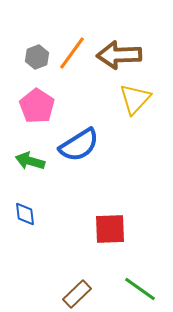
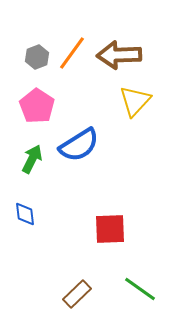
yellow triangle: moved 2 px down
green arrow: moved 2 px right, 2 px up; rotated 100 degrees clockwise
